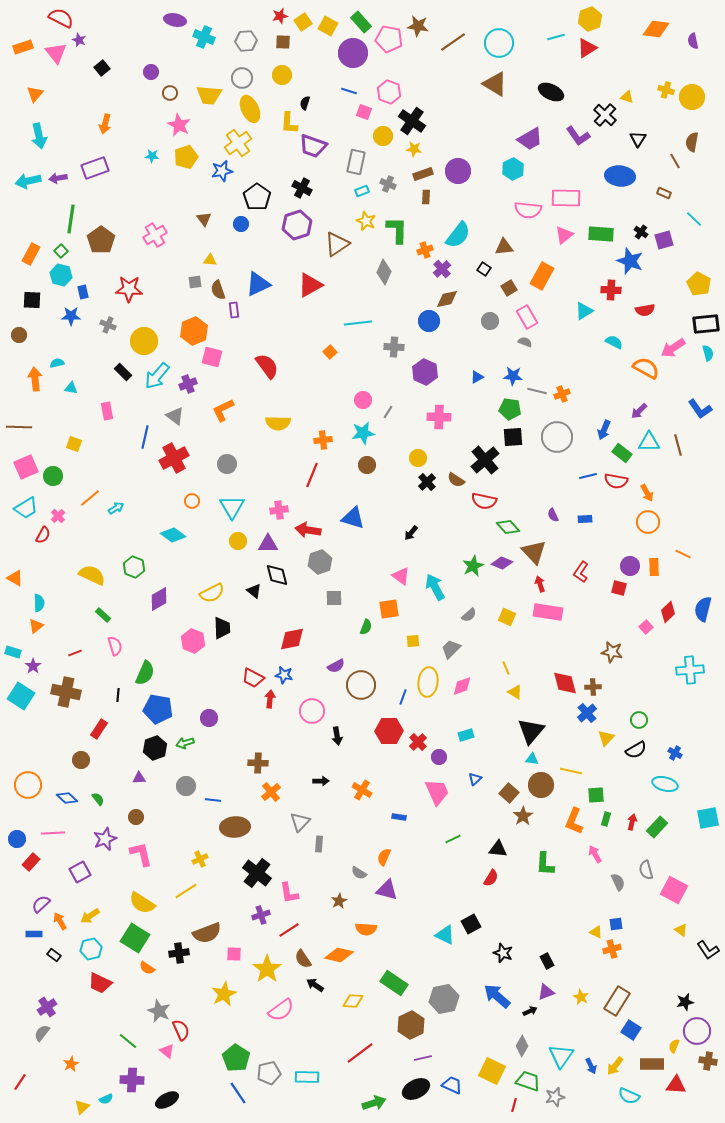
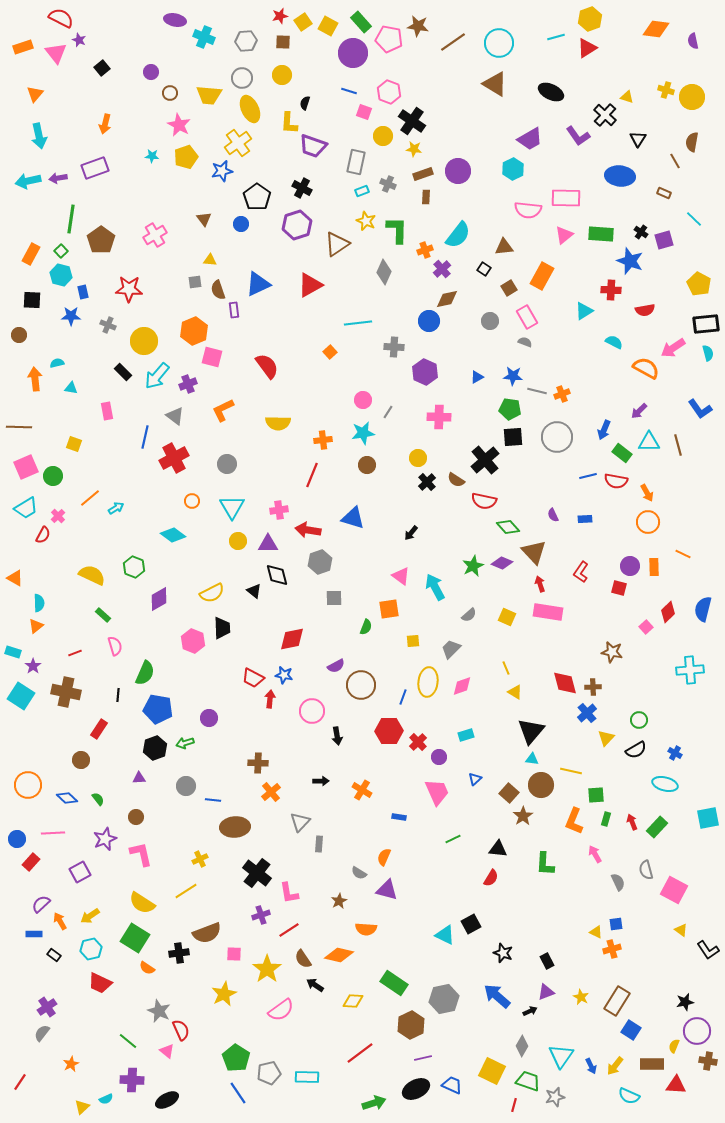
red arrow at (632, 822): rotated 35 degrees counterclockwise
